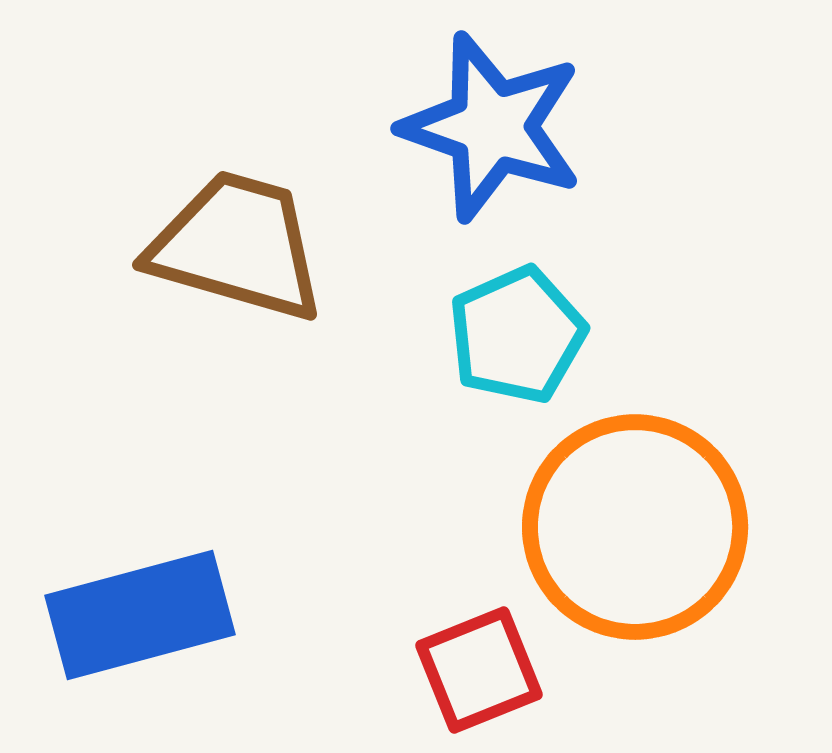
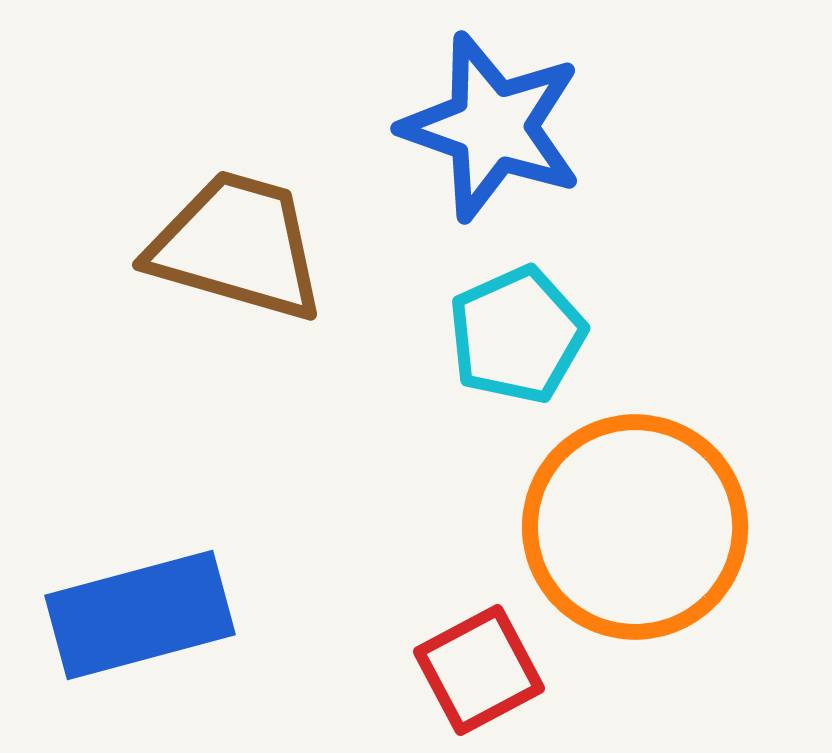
red square: rotated 6 degrees counterclockwise
